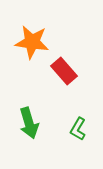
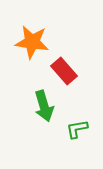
green arrow: moved 15 px right, 17 px up
green L-shape: moved 1 px left; rotated 50 degrees clockwise
